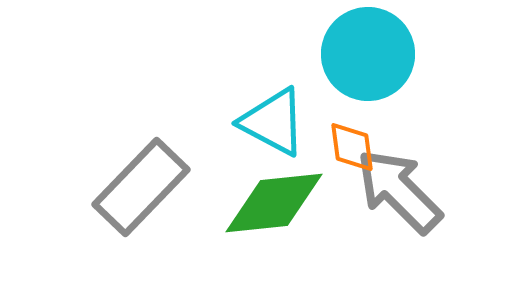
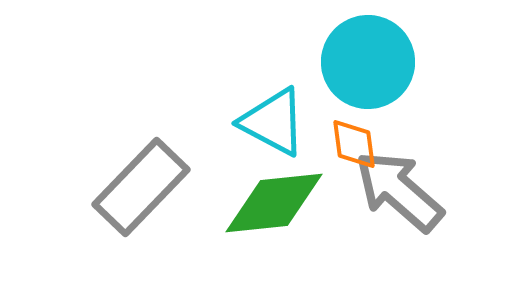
cyan circle: moved 8 px down
orange diamond: moved 2 px right, 3 px up
gray arrow: rotated 4 degrees counterclockwise
